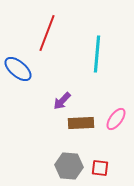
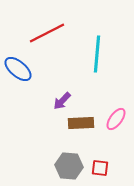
red line: rotated 42 degrees clockwise
